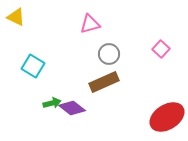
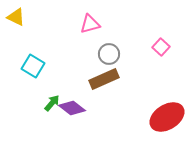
pink square: moved 2 px up
brown rectangle: moved 3 px up
green arrow: rotated 36 degrees counterclockwise
